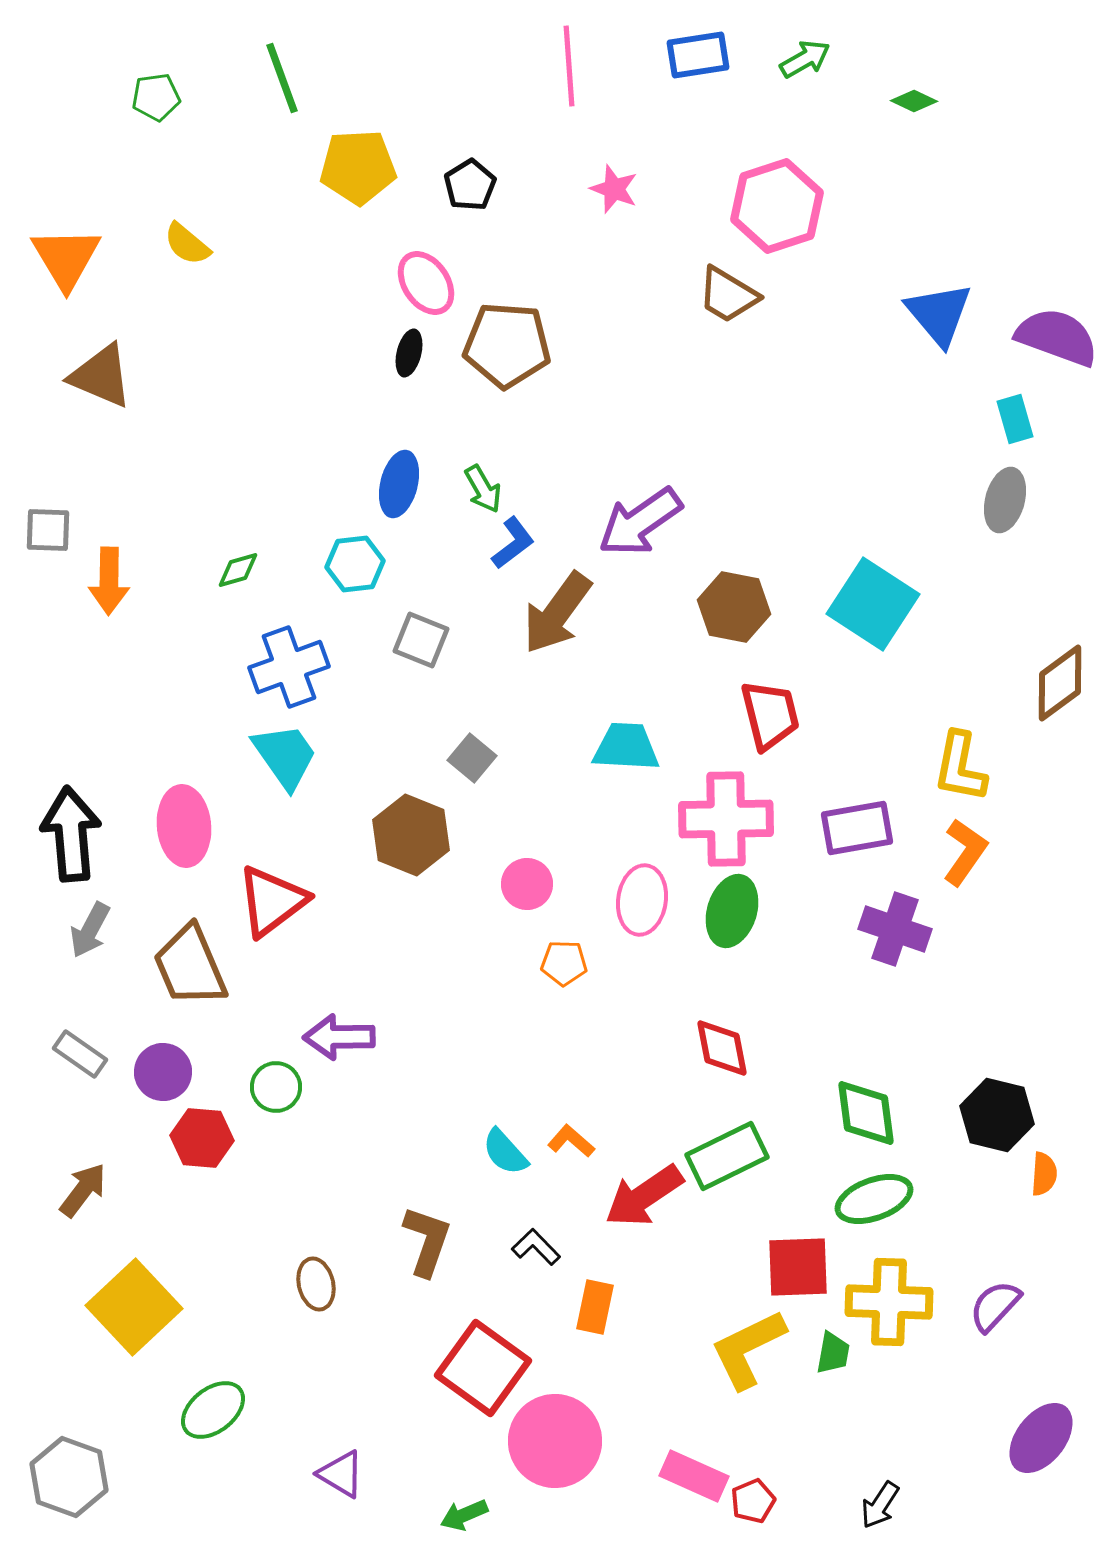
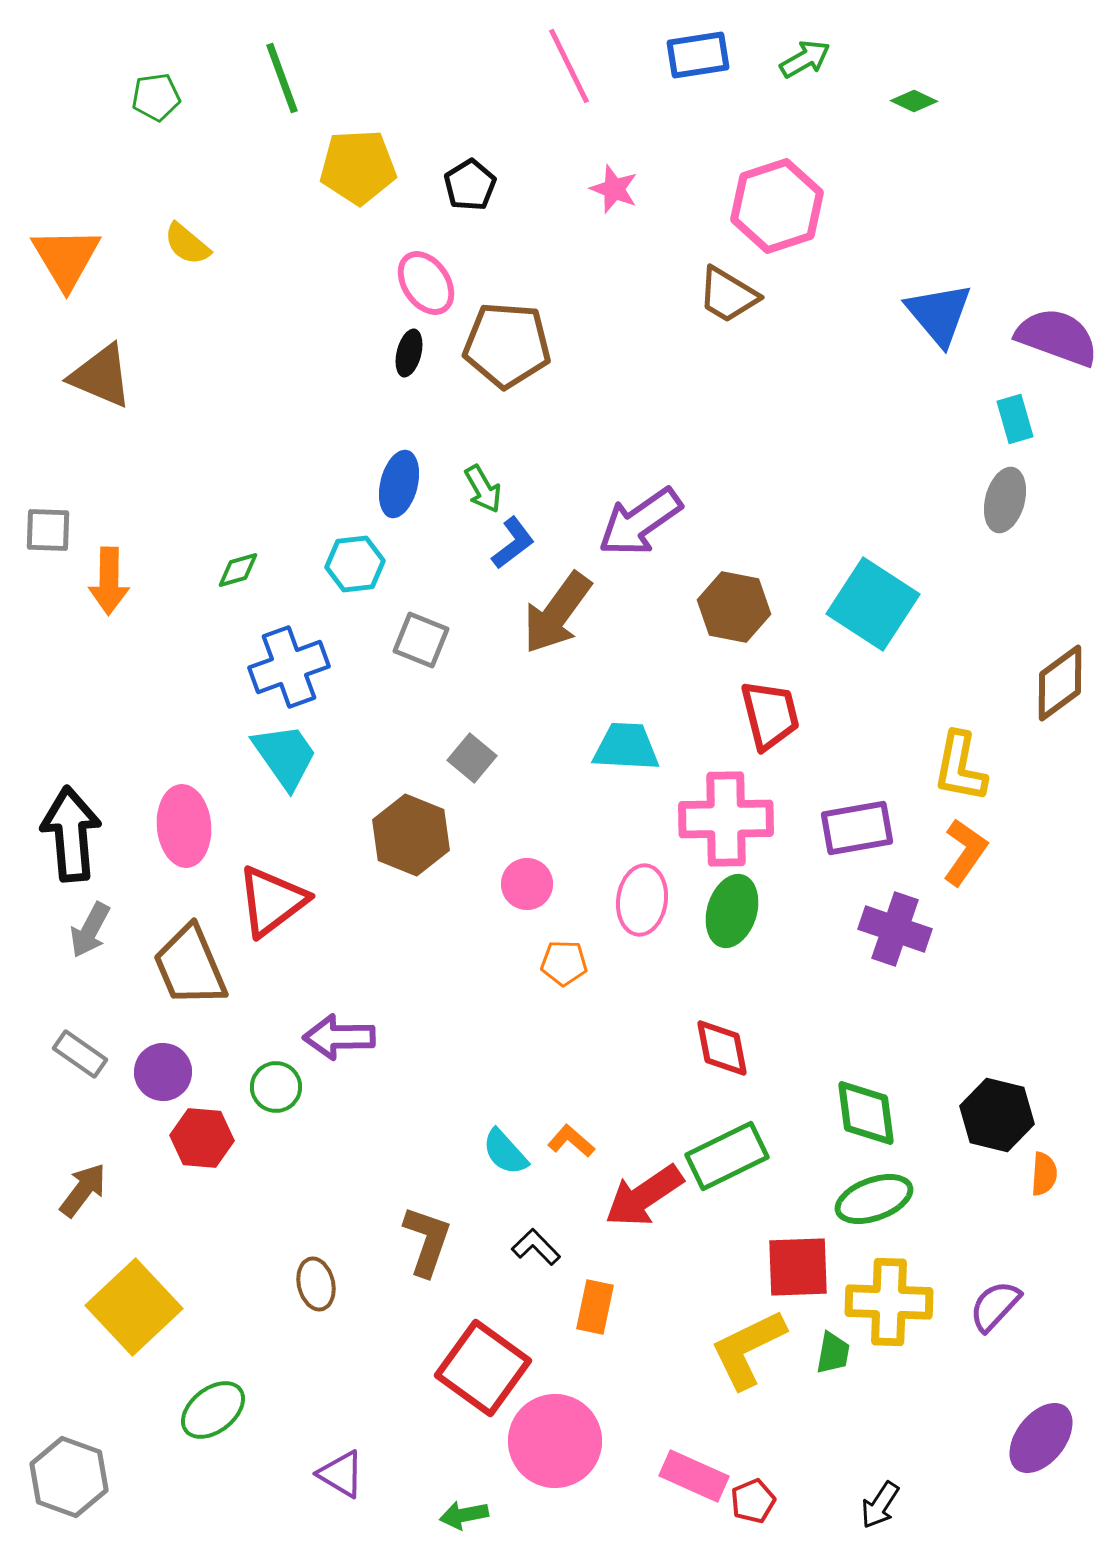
pink line at (569, 66): rotated 22 degrees counterclockwise
green arrow at (464, 1515): rotated 12 degrees clockwise
